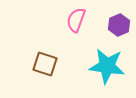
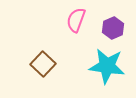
purple hexagon: moved 6 px left, 3 px down
brown square: moved 2 px left; rotated 25 degrees clockwise
